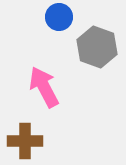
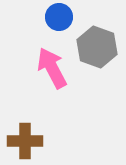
pink arrow: moved 8 px right, 19 px up
